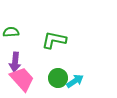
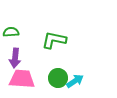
purple arrow: moved 4 px up
pink trapezoid: rotated 44 degrees counterclockwise
